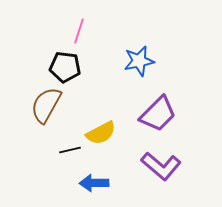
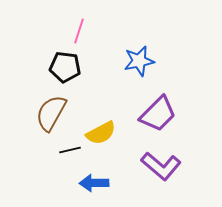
brown semicircle: moved 5 px right, 8 px down
